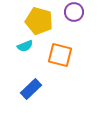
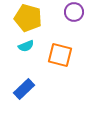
yellow pentagon: moved 11 px left, 3 px up
cyan semicircle: moved 1 px right
blue rectangle: moved 7 px left
